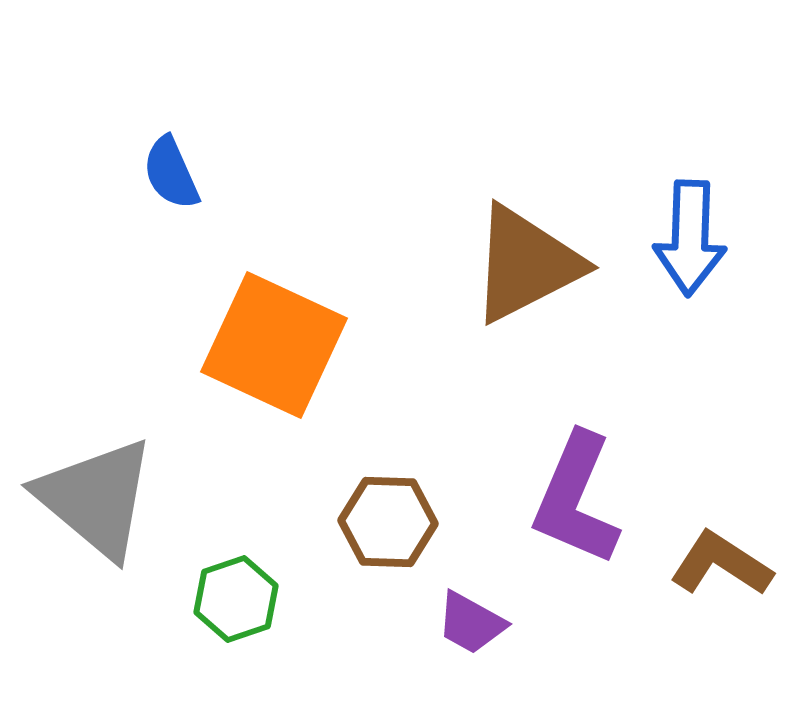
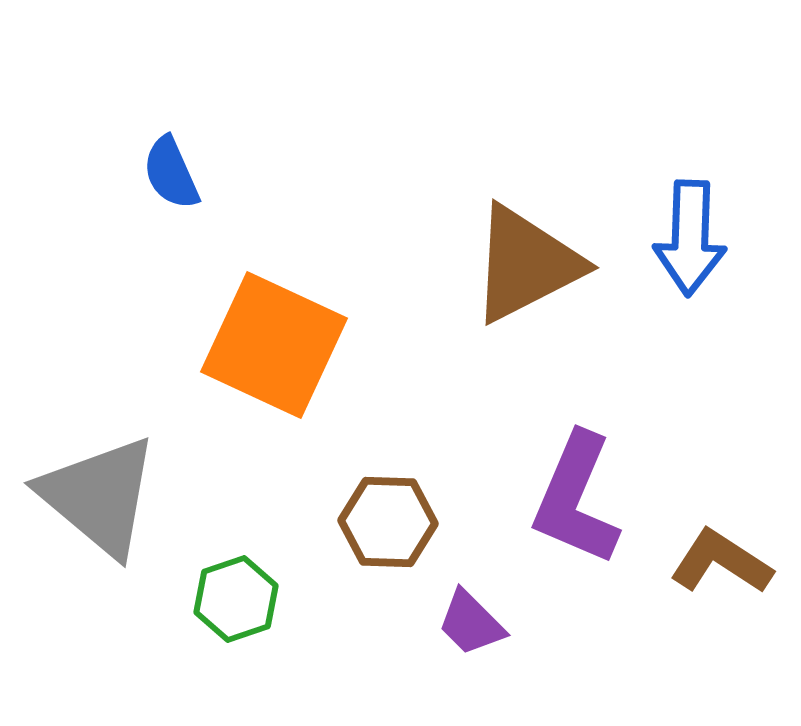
gray triangle: moved 3 px right, 2 px up
brown L-shape: moved 2 px up
purple trapezoid: rotated 16 degrees clockwise
